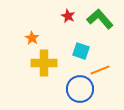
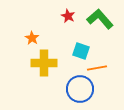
orange line: moved 3 px left, 2 px up; rotated 12 degrees clockwise
